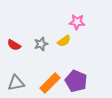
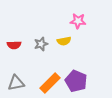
pink star: moved 1 px right, 1 px up
yellow semicircle: rotated 24 degrees clockwise
red semicircle: rotated 32 degrees counterclockwise
